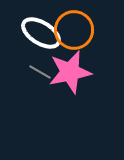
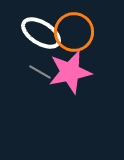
orange circle: moved 2 px down
